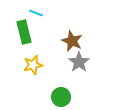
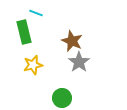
green circle: moved 1 px right, 1 px down
